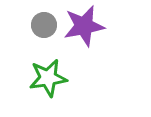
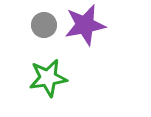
purple star: moved 1 px right, 1 px up
